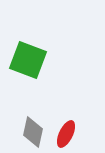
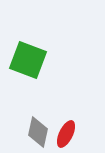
gray diamond: moved 5 px right
